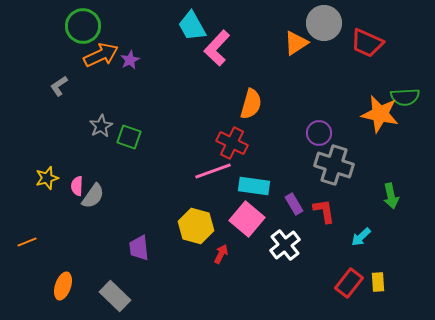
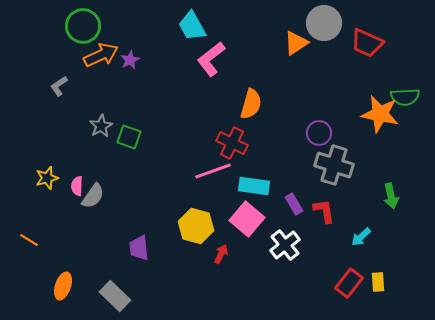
pink L-shape: moved 6 px left, 11 px down; rotated 9 degrees clockwise
orange line: moved 2 px right, 2 px up; rotated 54 degrees clockwise
